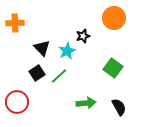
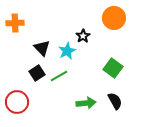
black star: rotated 16 degrees counterclockwise
green line: rotated 12 degrees clockwise
black semicircle: moved 4 px left, 6 px up
